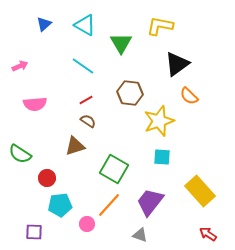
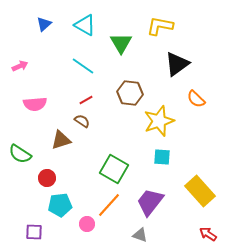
orange semicircle: moved 7 px right, 3 px down
brown semicircle: moved 6 px left
brown triangle: moved 14 px left, 6 px up
